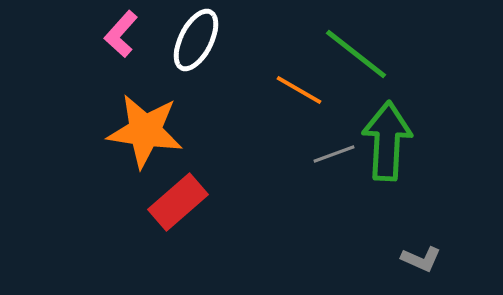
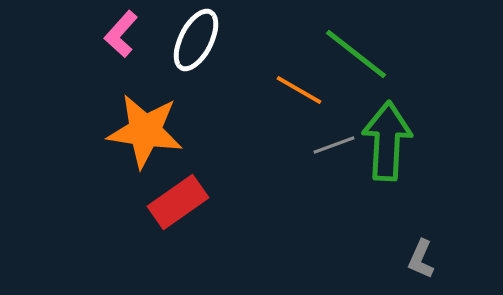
gray line: moved 9 px up
red rectangle: rotated 6 degrees clockwise
gray L-shape: rotated 90 degrees clockwise
